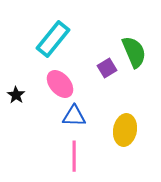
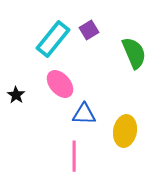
green semicircle: moved 1 px down
purple square: moved 18 px left, 38 px up
blue triangle: moved 10 px right, 2 px up
yellow ellipse: moved 1 px down
